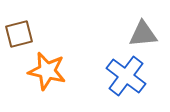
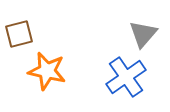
gray triangle: rotated 44 degrees counterclockwise
blue cross: moved 1 px down; rotated 18 degrees clockwise
